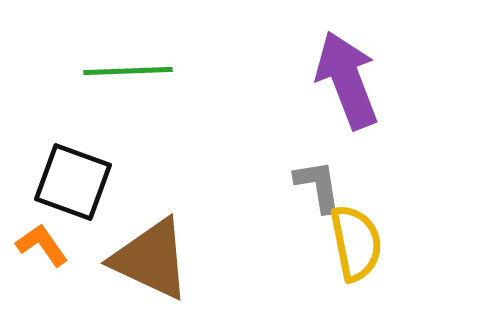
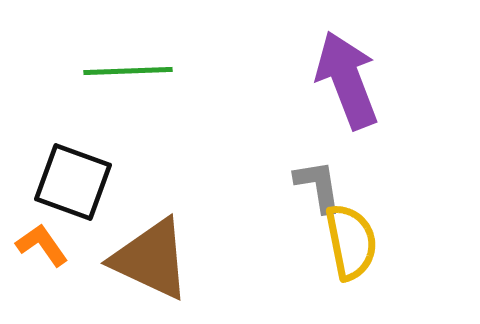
yellow semicircle: moved 5 px left, 1 px up
